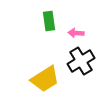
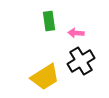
yellow trapezoid: moved 2 px up
